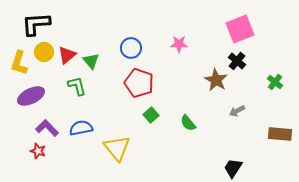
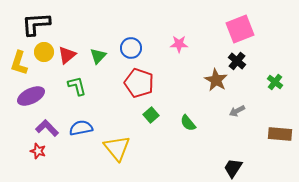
green triangle: moved 7 px right, 5 px up; rotated 24 degrees clockwise
